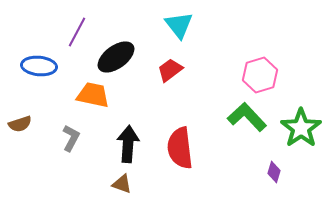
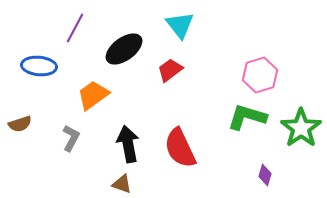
cyan triangle: moved 1 px right
purple line: moved 2 px left, 4 px up
black ellipse: moved 8 px right, 8 px up
orange trapezoid: rotated 48 degrees counterclockwise
green L-shape: rotated 30 degrees counterclockwise
black arrow: rotated 15 degrees counterclockwise
red semicircle: rotated 18 degrees counterclockwise
purple diamond: moved 9 px left, 3 px down
